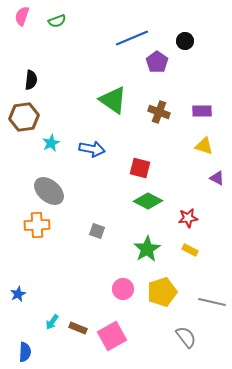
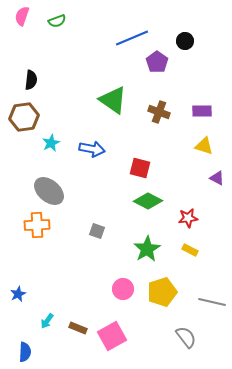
cyan arrow: moved 5 px left, 1 px up
